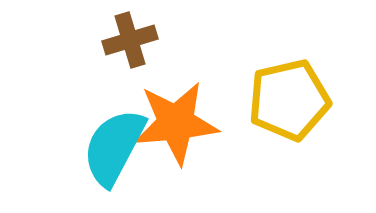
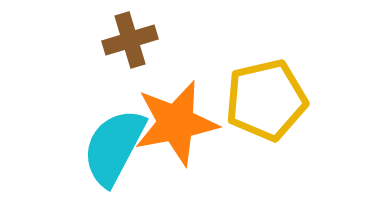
yellow pentagon: moved 23 px left
orange star: rotated 6 degrees counterclockwise
